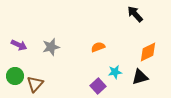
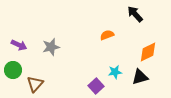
orange semicircle: moved 9 px right, 12 px up
green circle: moved 2 px left, 6 px up
purple square: moved 2 px left
